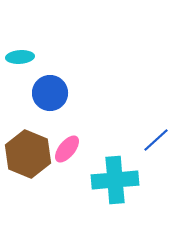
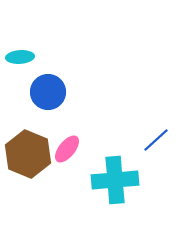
blue circle: moved 2 px left, 1 px up
